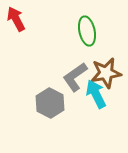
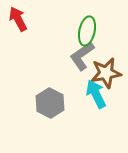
red arrow: moved 2 px right
green ellipse: rotated 24 degrees clockwise
gray L-shape: moved 7 px right, 21 px up
